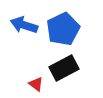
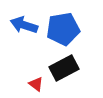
blue pentagon: rotated 16 degrees clockwise
